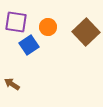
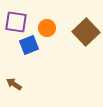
orange circle: moved 1 px left, 1 px down
blue square: rotated 12 degrees clockwise
brown arrow: moved 2 px right
